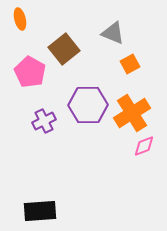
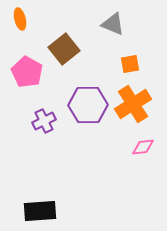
gray triangle: moved 9 px up
orange square: rotated 18 degrees clockwise
pink pentagon: moved 3 px left
orange cross: moved 1 px right, 9 px up
pink diamond: moved 1 px left, 1 px down; rotated 15 degrees clockwise
